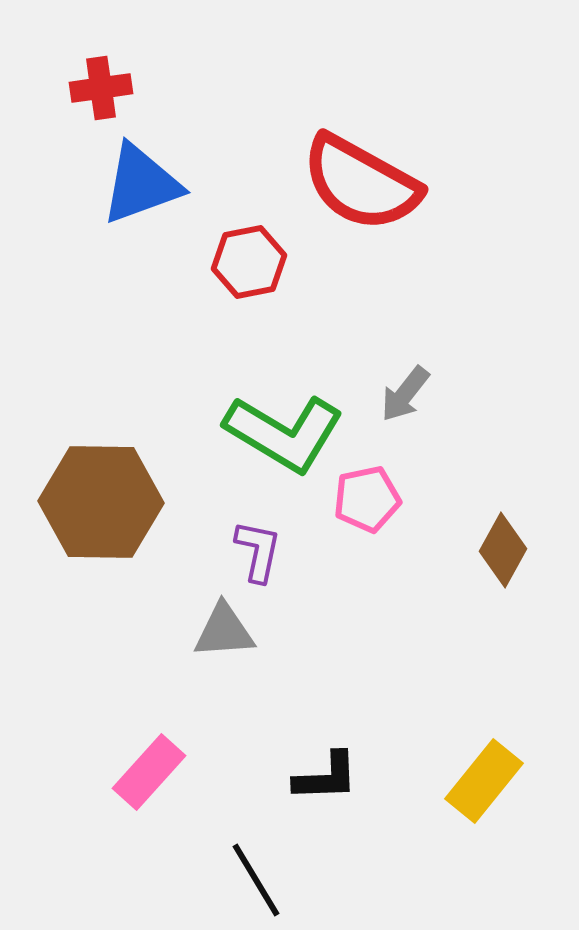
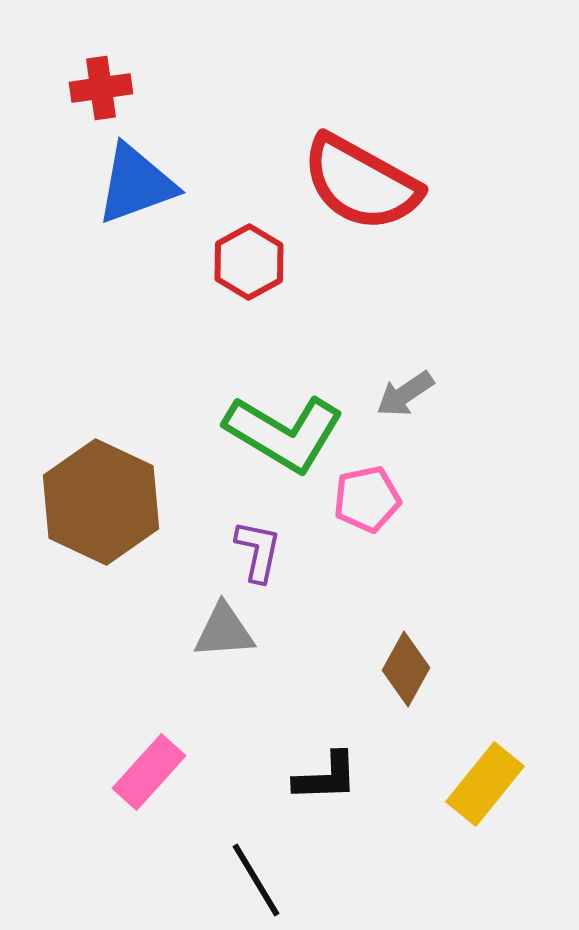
blue triangle: moved 5 px left
red hexagon: rotated 18 degrees counterclockwise
gray arrow: rotated 18 degrees clockwise
brown hexagon: rotated 24 degrees clockwise
brown diamond: moved 97 px left, 119 px down
yellow rectangle: moved 1 px right, 3 px down
